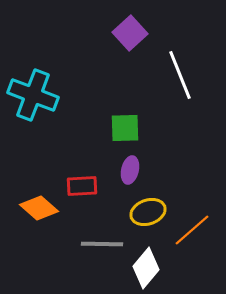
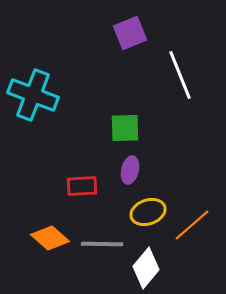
purple square: rotated 20 degrees clockwise
orange diamond: moved 11 px right, 30 px down
orange line: moved 5 px up
